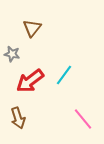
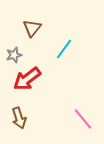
gray star: moved 2 px right, 1 px down; rotated 28 degrees counterclockwise
cyan line: moved 26 px up
red arrow: moved 3 px left, 2 px up
brown arrow: moved 1 px right
